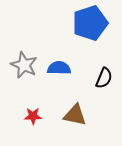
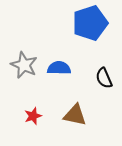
black semicircle: rotated 135 degrees clockwise
red star: rotated 18 degrees counterclockwise
